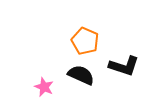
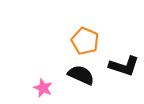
pink star: moved 1 px left, 1 px down
